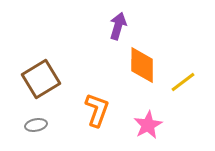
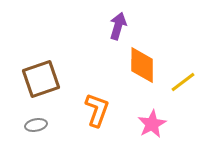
brown square: rotated 12 degrees clockwise
pink star: moved 4 px right, 1 px up
